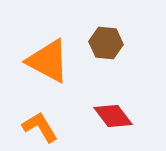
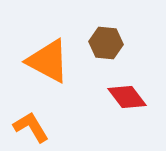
red diamond: moved 14 px right, 19 px up
orange L-shape: moved 9 px left
